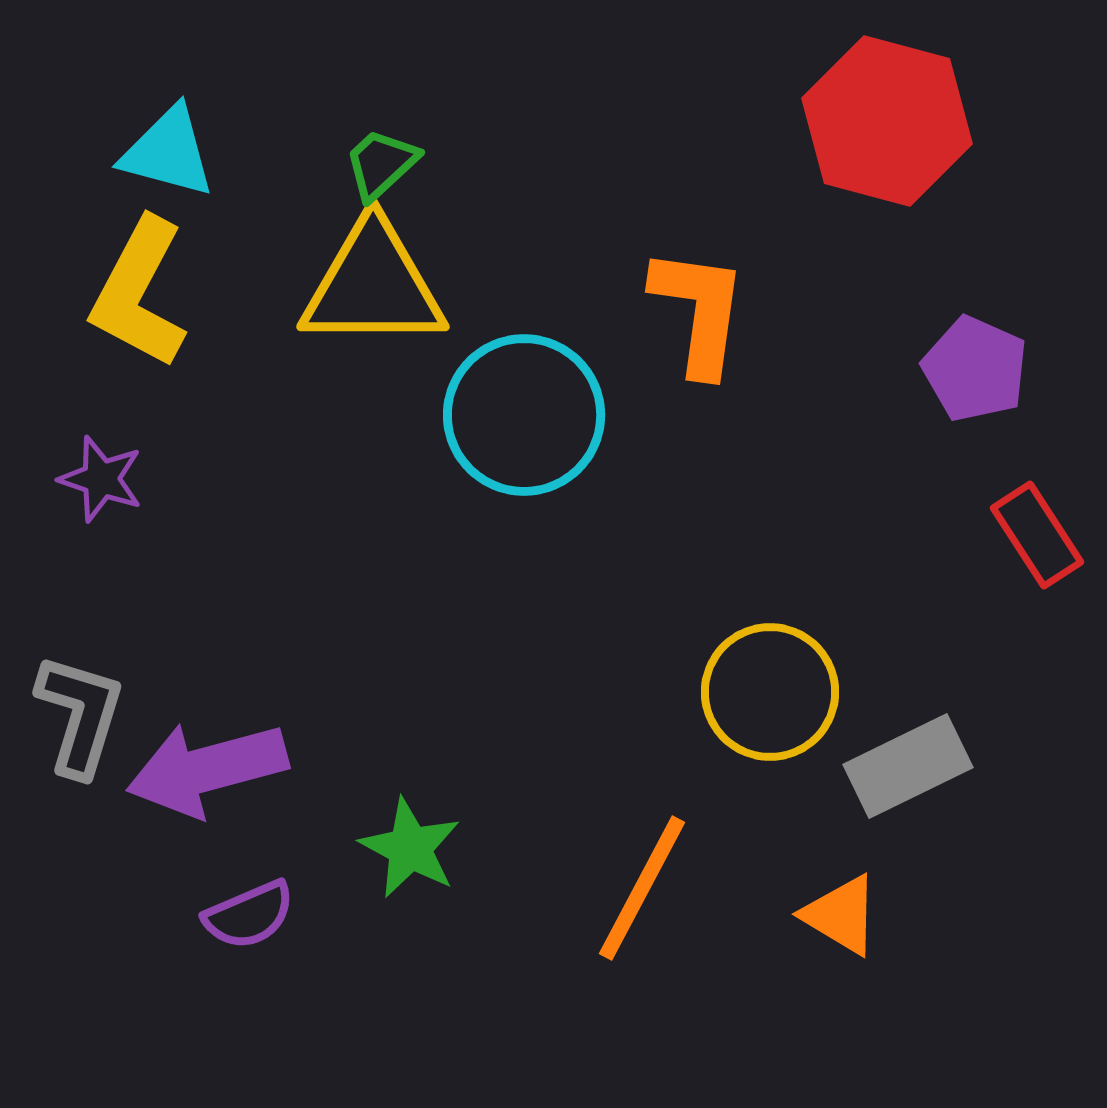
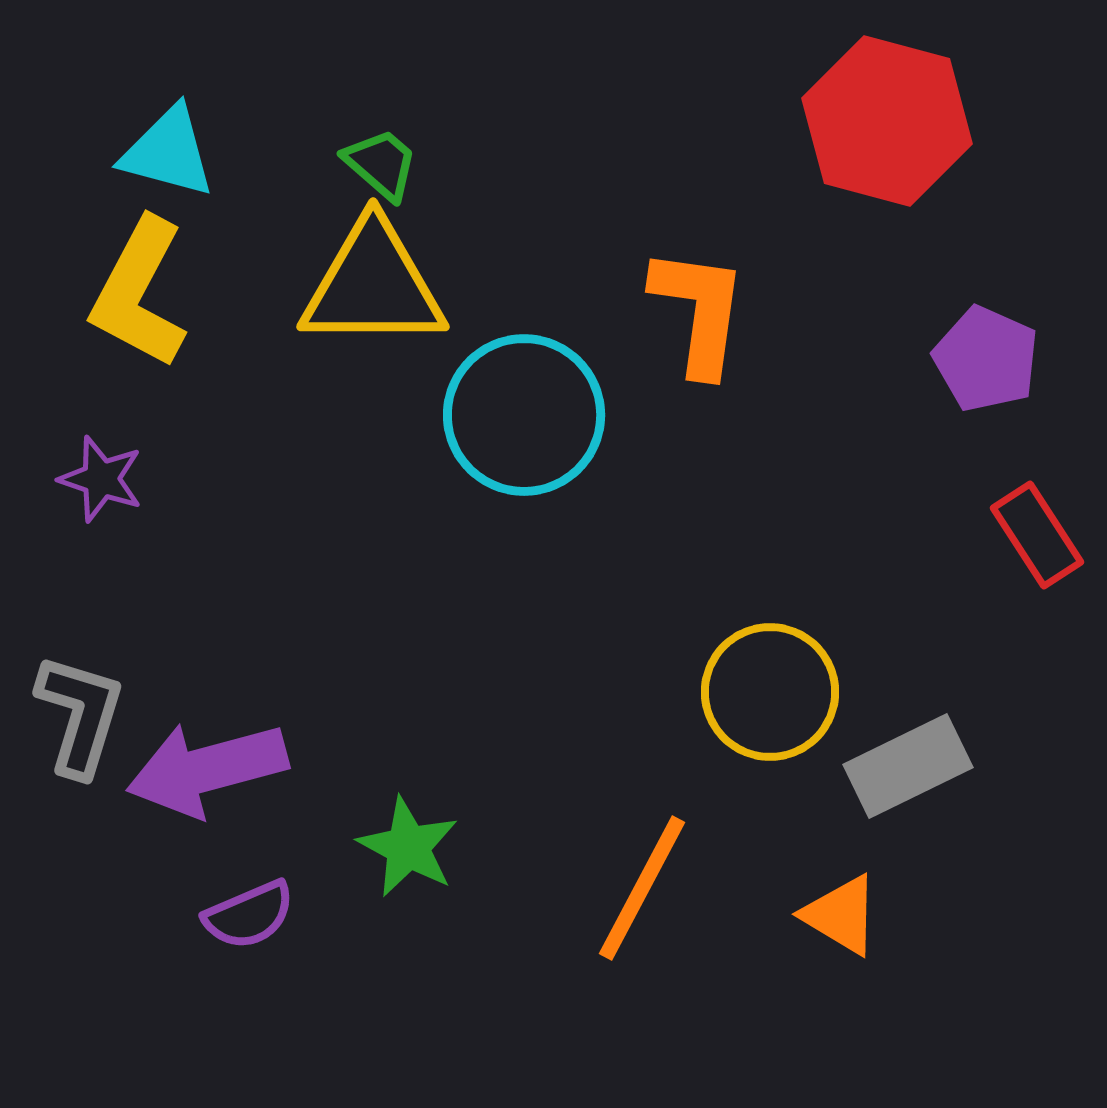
green trapezoid: rotated 84 degrees clockwise
purple pentagon: moved 11 px right, 10 px up
green star: moved 2 px left, 1 px up
